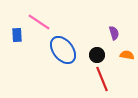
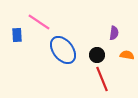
purple semicircle: rotated 24 degrees clockwise
